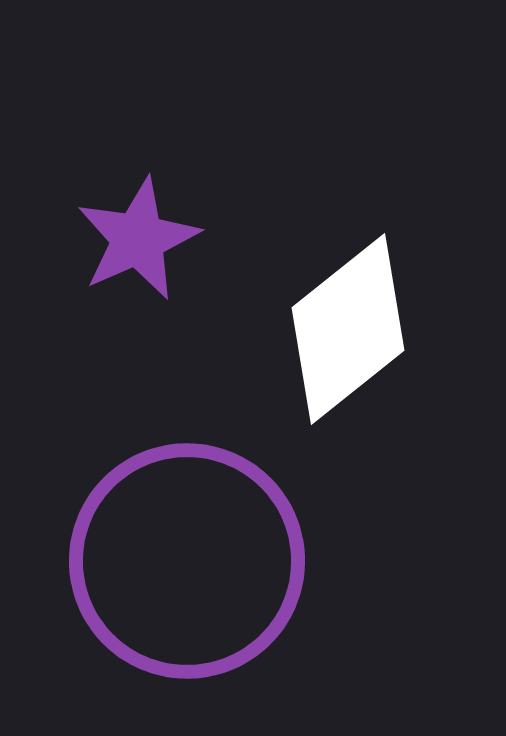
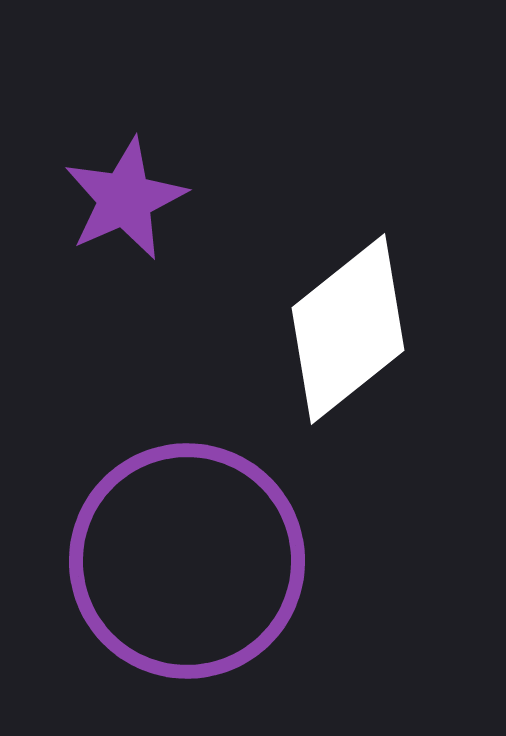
purple star: moved 13 px left, 40 px up
